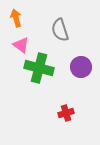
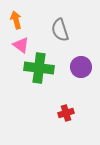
orange arrow: moved 2 px down
green cross: rotated 8 degrees counterclockwise
